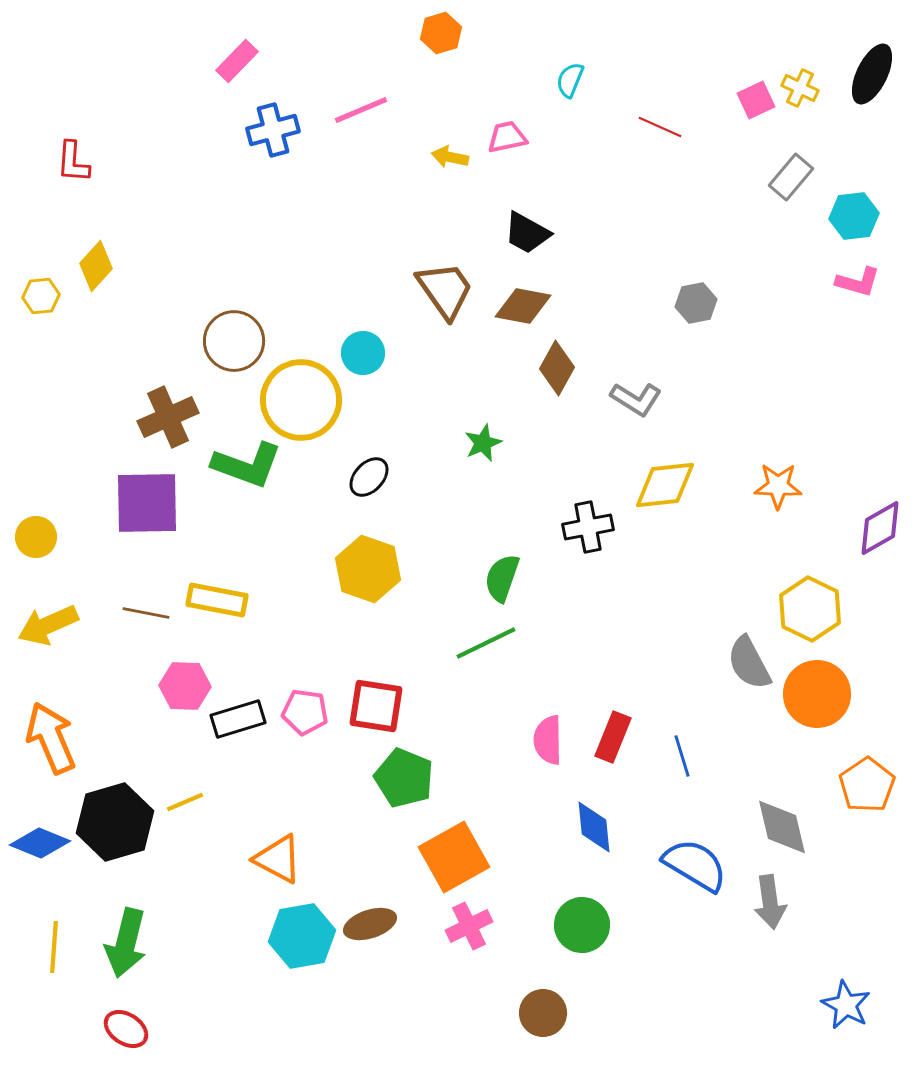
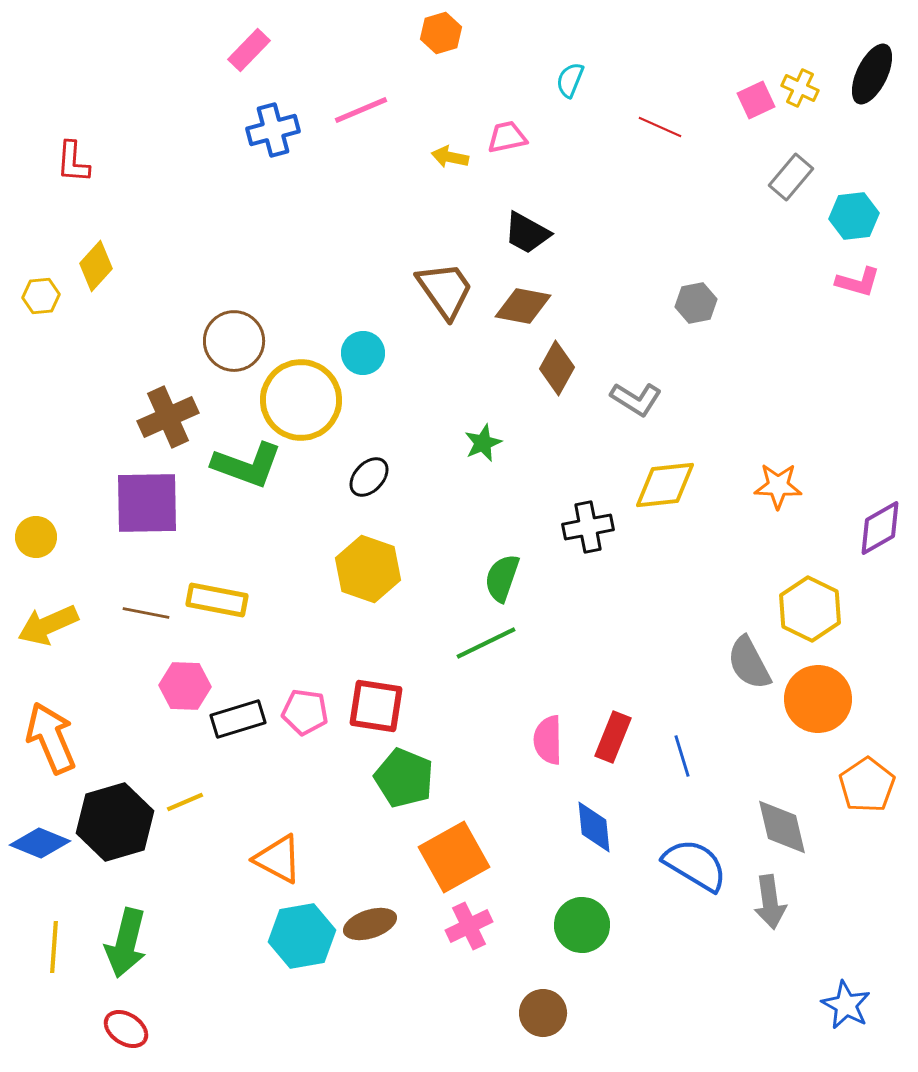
pink rectangle at (237, 61): moved 12 px right, 11 px up
orange circle at (817, 694): moved 1 px right, 5 px down
